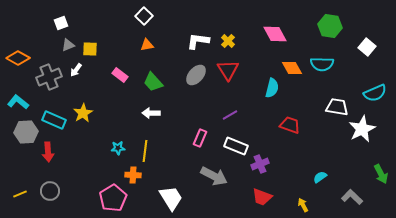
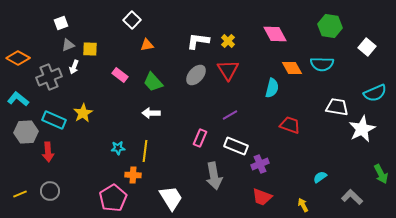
white square at (144, 16): moved 12 px left, 4 px down
white arrow at (76, 70): moved 2 px left, 3 px up; rotated 16 degrees counterclockwise
cyan L-shape at (18, 102): moved 3 px up
gray arrow at (214, 176): rotated 52 degrees clockwise
